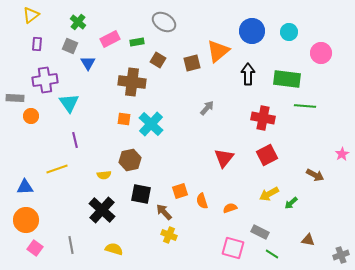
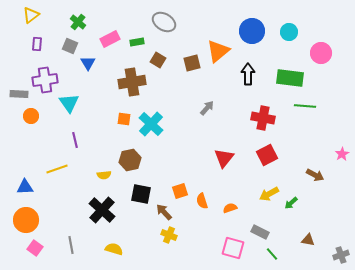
green rectangle at (287, 79): moved 3 px right, 1 px up
brown cross at (132, 82): rotated 16 degrees counterclockwise
gray rectangle at (15, 98): moved 4 px right, 4 px up
green line at (272, 254): rotated 16 degrees clockwise
